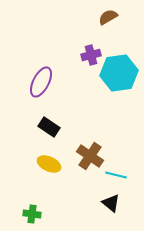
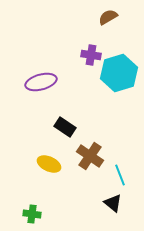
purple cross: rotated 24 degrees clockwise
cyan hexagon: rotated 9 degrees counterclockwise
purple ellipse: rotated 48 degrees clockwise
black rectangle: moved 16 px right
cyan line: moved 4 px right; rotated 55 degrees clockwise
black triangle: moved 2 px right
